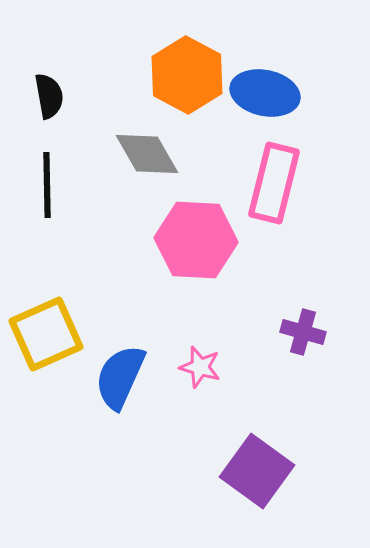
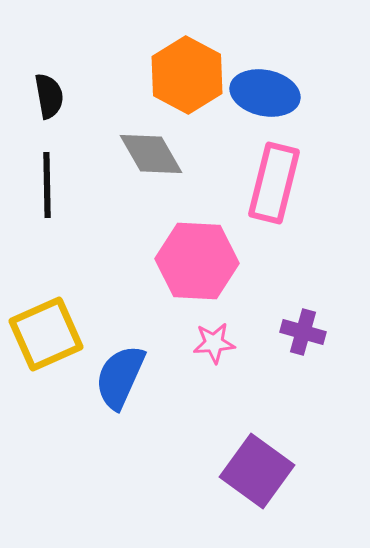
gray diamond: moved 4 px right
pink hexagon: moved 1 px right, 21 px down
pink star: moved 14 px right, 24 px up; rotated 21 degrees counterclockwise
